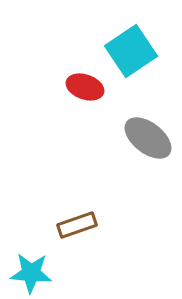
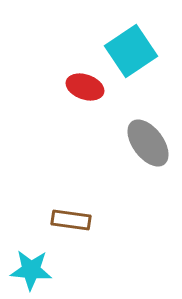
gray ellipse: moved 5 px down; rotated 15 degrees clockwise
brown rectangle: moved 6 px left, 5 px up; rotated 27 degrees clockwise
cyan star: moved 3 px up
